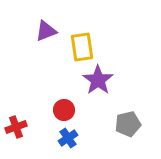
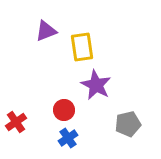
purple star: moved 2 px left, 5 px down; rotated 8 degrees counterclockwise
red cross: moved 5 px up; rotated 15 degrees counterclockwise
